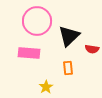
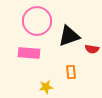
black triangle: rotated 25 degrees clockwise
orange rectangle: moved 3 px right, 4 px down
yellow star: rotated 24 degrees clockwise
